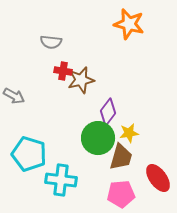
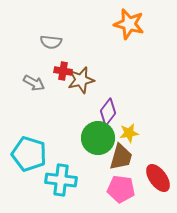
gray arrow: moved 20 px right, 13 px up
pink pentagon: moved 5 px up; rotated 12 degrees clockwise
